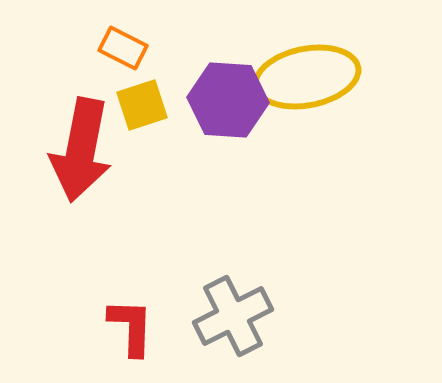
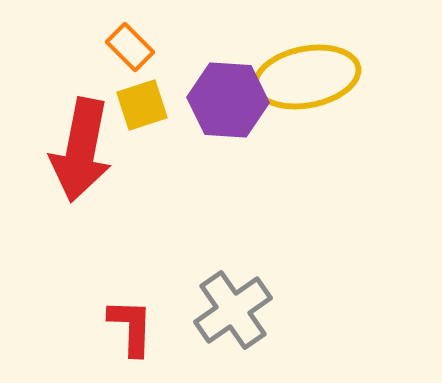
orange rectangle: moved 7 px right, 1 px up; rotated 18 degrees clockwise
gray cross: moved 6 px up; rotated 8 degrees counterclockwise
